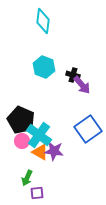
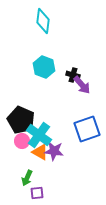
blue square: moved 1 px left; rotated 16 degrees clockwise
